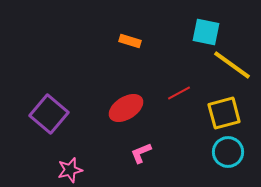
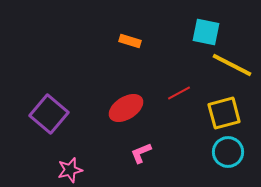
yellow line: rotated 9 degrees counterclockwise
